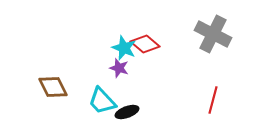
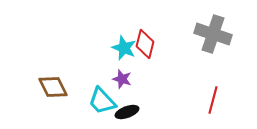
gray cross: rotated 9 degrees counterclockwise
red diamond: rotated 64 degrees clockwise
purple star: moved 3 px right, 11 px down
